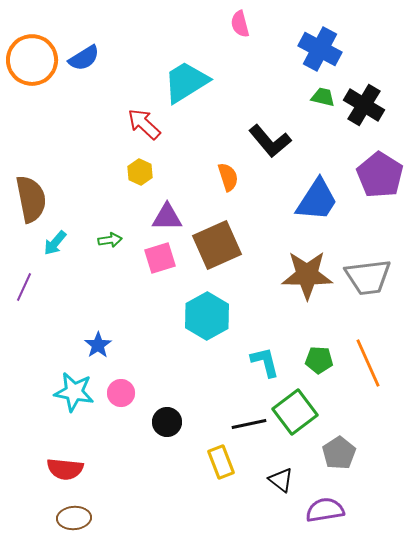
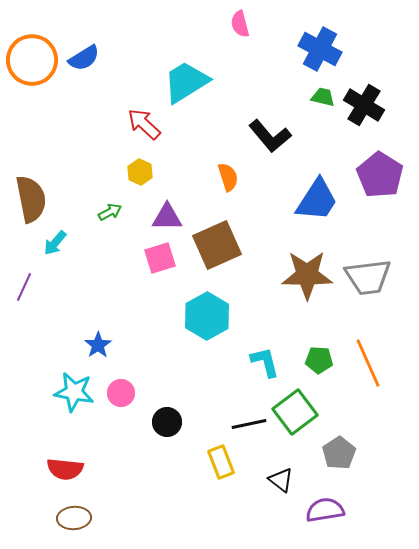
black L-shape: moved 5 px up
green arrow: moved 28 px up; rotated 20 degrees counterclockwise
